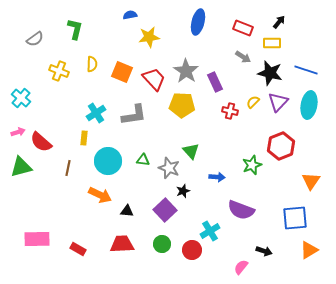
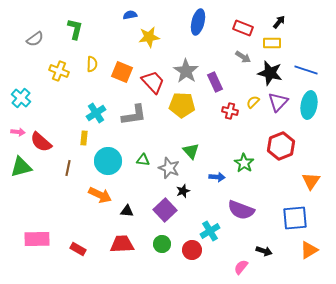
red trapezoid at (154, 79): moved 1 px left, 3 px down
pink arrow at (18, 132): rotated 24 degrees clockwise
green star at (252, 165): moved 8 px left, 2 px up; rotated 18 degrees counterclockwise
